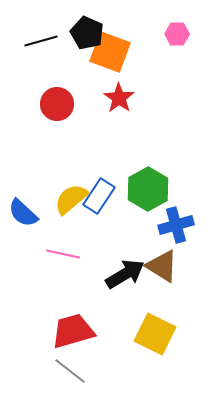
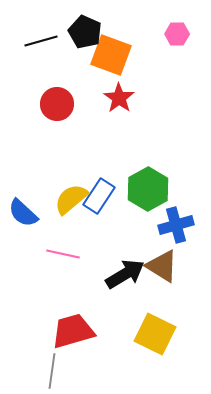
black pentagon: moved 2 px left, 1 px up
orange square: moved 1 px right, 3 px down
gray line: moved 18 px left; rotated 60 degrees clockwise
